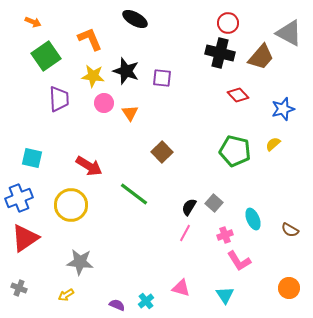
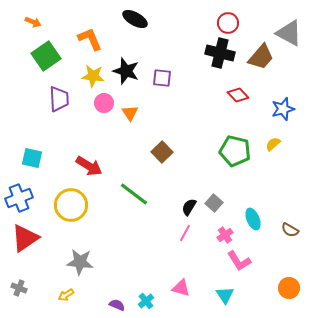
pink cross: rotated 14 degrees counterclockwise
